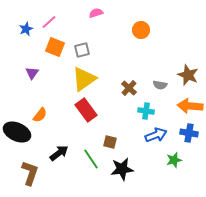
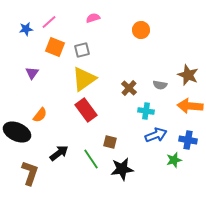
pink semicircle: moved 3 px left, 5 px down
blue star: rotated 16 degrees clockwise
blue cross: moved 1 px left, 7 px down
